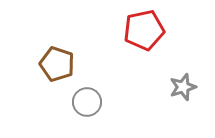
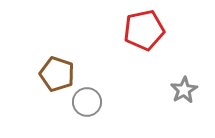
brown pentagon: moved 10 px down
gray star: moved 1 px right, 3 px down; rotated 12 degrees counterclockwise
